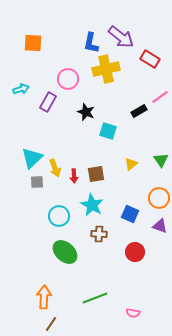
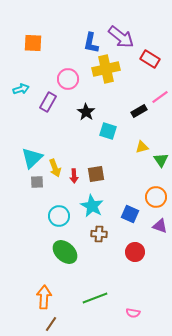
black star: rotated 12 degrees clockwise
yellow triangle: moved 11 px right, 17 px up; rotated 24 degrees clockwise
orange circle: moved 3 px left, 1 px up
cyan star: moved 1 px down
